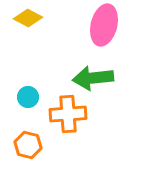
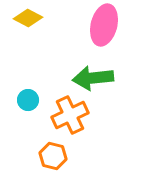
cyan circle: moved 3 px down
orange cross: moved 2 px right, 1 px down; rotated 21 degrees counterclockwise
orange hexagon: moved 25 px right, 11 px down
